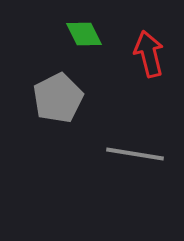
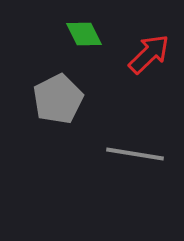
red arrow: rotated 60 degrees clockwise
gray pentagon: moved 1 px down
